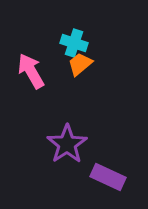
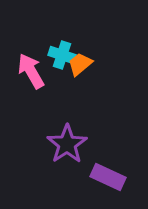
cyan cross: moved 12 px left, 12 px down
